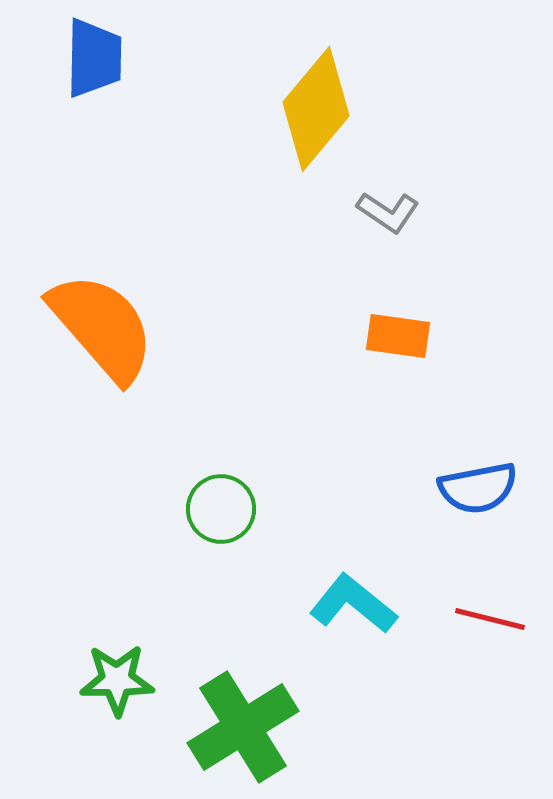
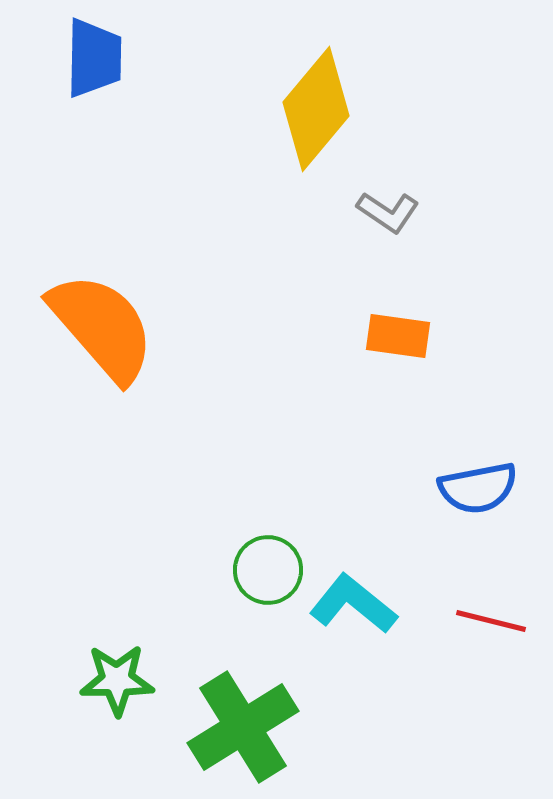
green circle: moved 47 px right, 61 px down
red line: moved 1 px right, 2 px down
